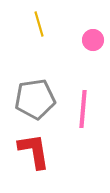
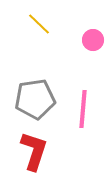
yellow line: rotated 30 degrees counterclockwise
red L-shape: rotated 27 degrees clockwise
